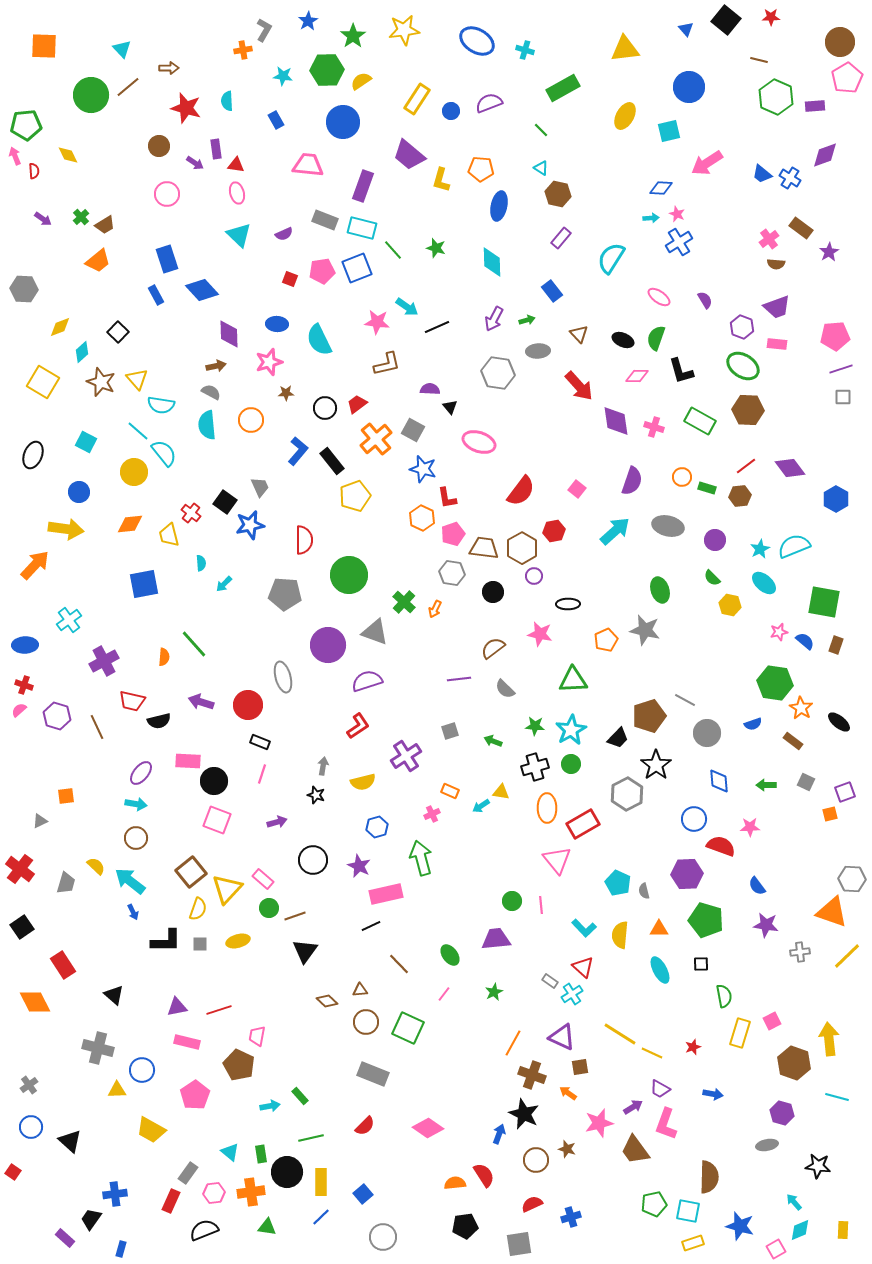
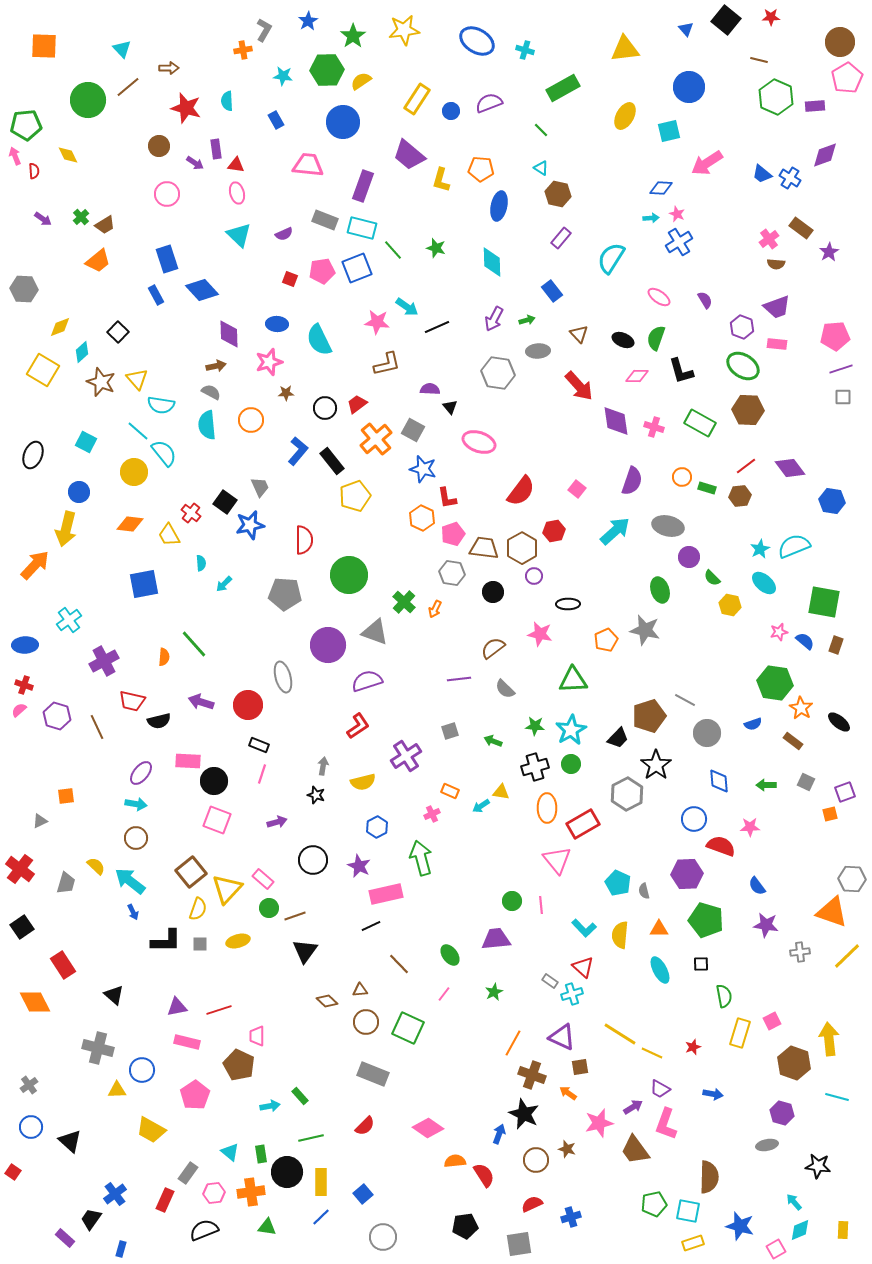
green circle at (91, 95): moved 3 px left, 5 px down
yellow square at (43, 382): moved 12 px up
green rectangle at (700, 421): moved 2 px down
blue hexagon at (836, 499): moved 4 px left, 2 px down; rotated 20 degrees counterclockwise
orange diamond at (130, 524): rotated 12 degrees clockwise
yellow arrow at (66, 529): rotated 96 degrees clockwise
yellow trapezoid at (169, 535): rotated 15 degrees counterclockwise
purple circle at (715, 540): moved 26 px left, 17 px down
black rectangle at (260, 742): moved 1 px left, 3 px down
blue hexagon at (377, 827): rotated 10 degrees counterclockwise
cyan cross at (572, 994): rotated 15 degrees clockwise
pink trapezoid at (257, 1036): rotated 10 degrees counterclockwise
orange semicircle at (455, 1183): moved 22 px up
blue cross at (115, 1194): rotated 30 degrees counterclockwise
red rectangle at (171, 1201): moved 6 px left, 1 px up
